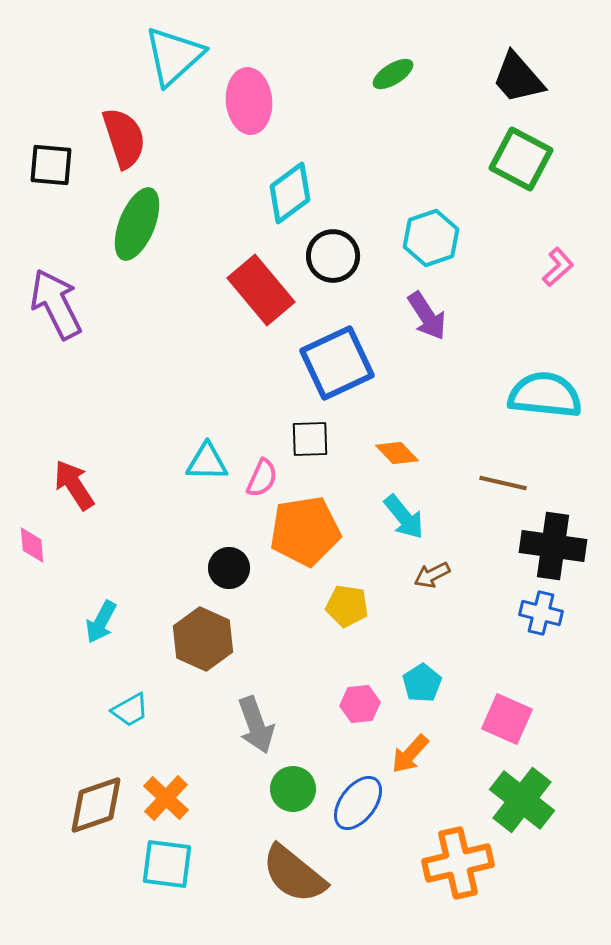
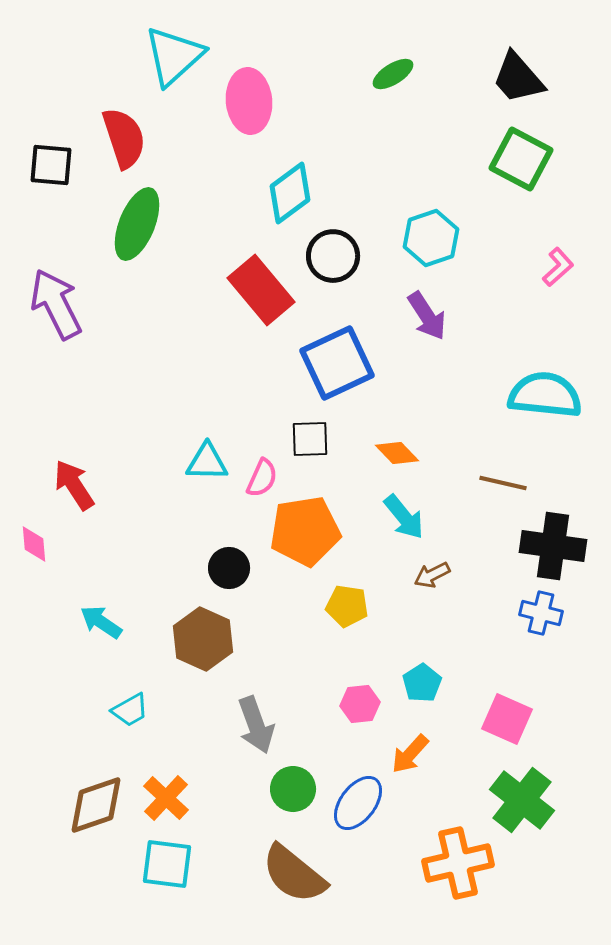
pink diamond at (32, 545): moved 2 px right, 1 px up
cyan arrow at (101, 622): rotated 96 degrees clockwise
